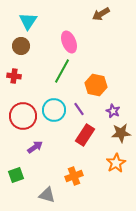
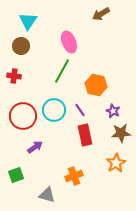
purple line: moved 1 px right, 1 px down
red rectangle: rotated 45 degrees counterclockwise
